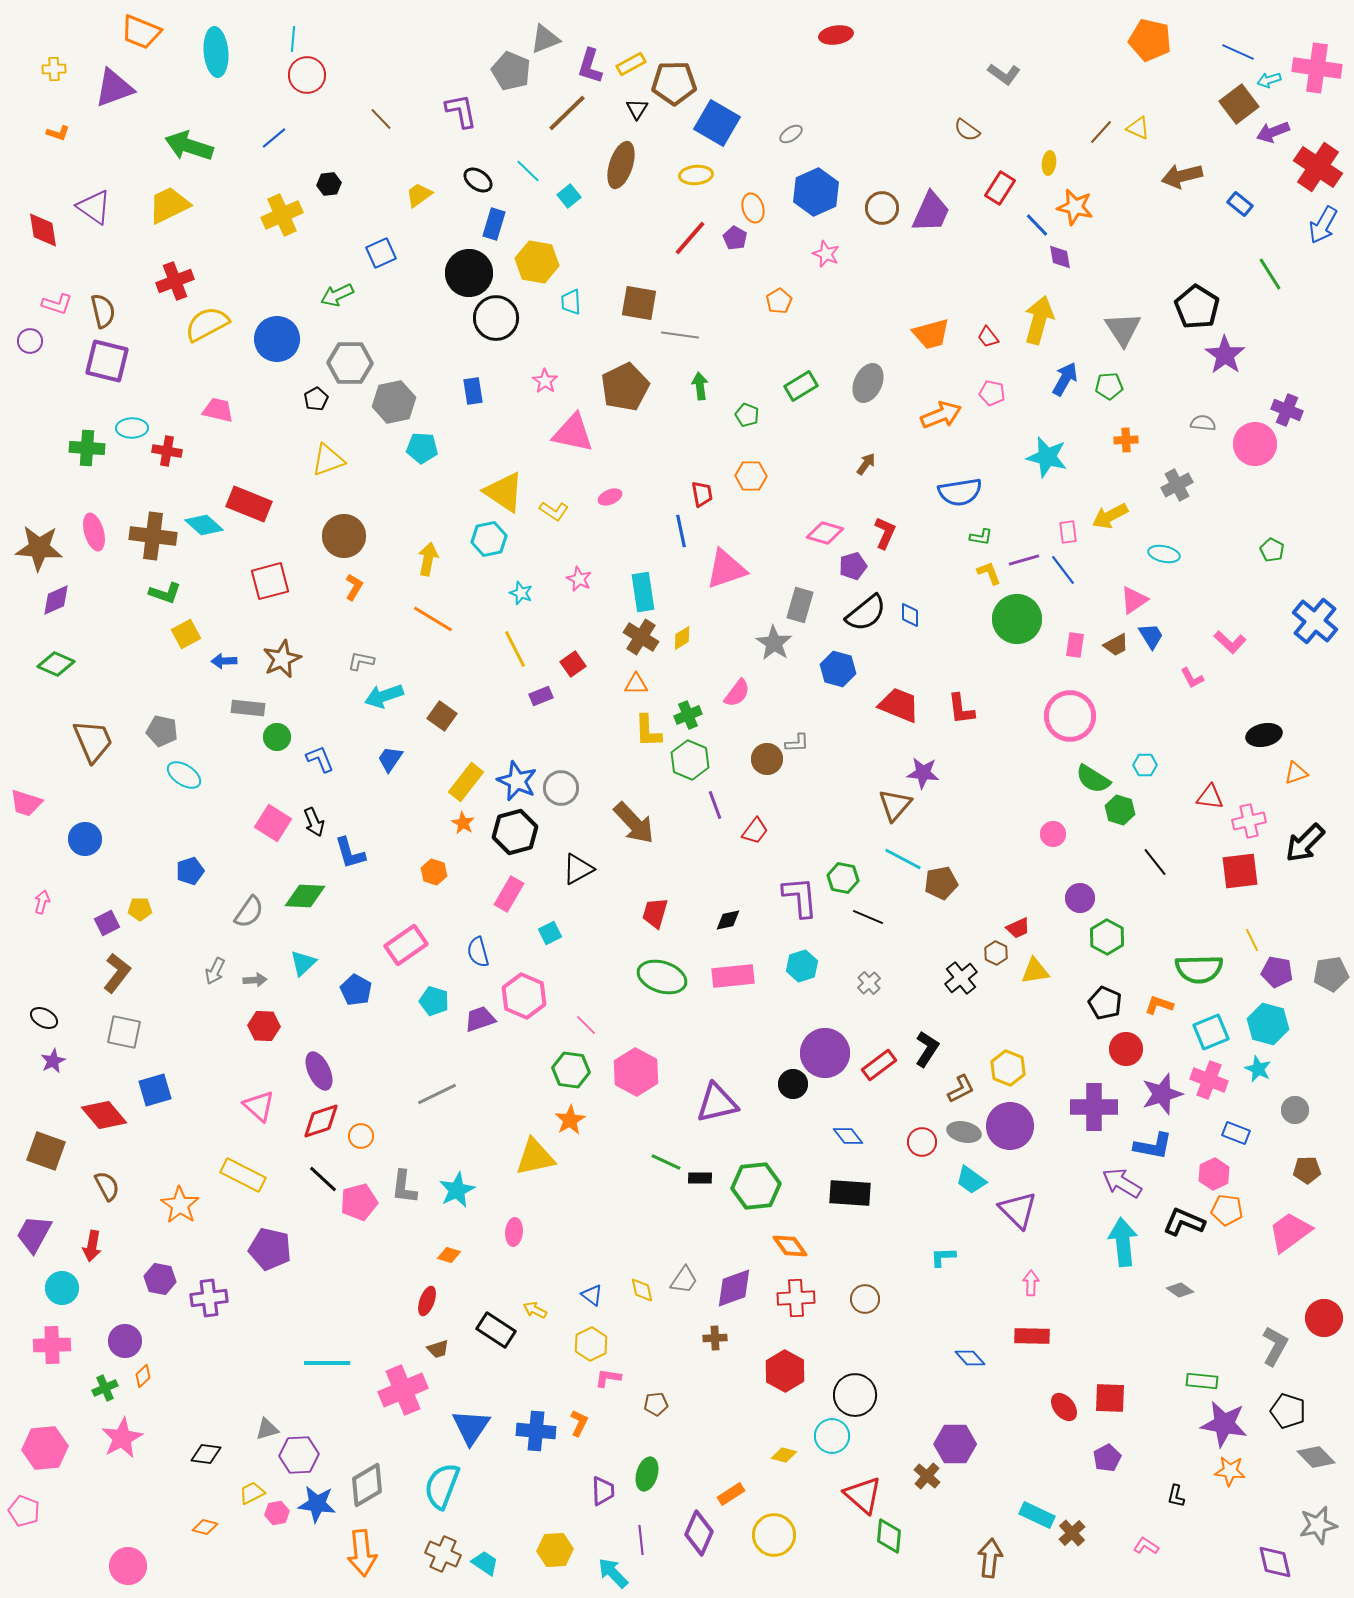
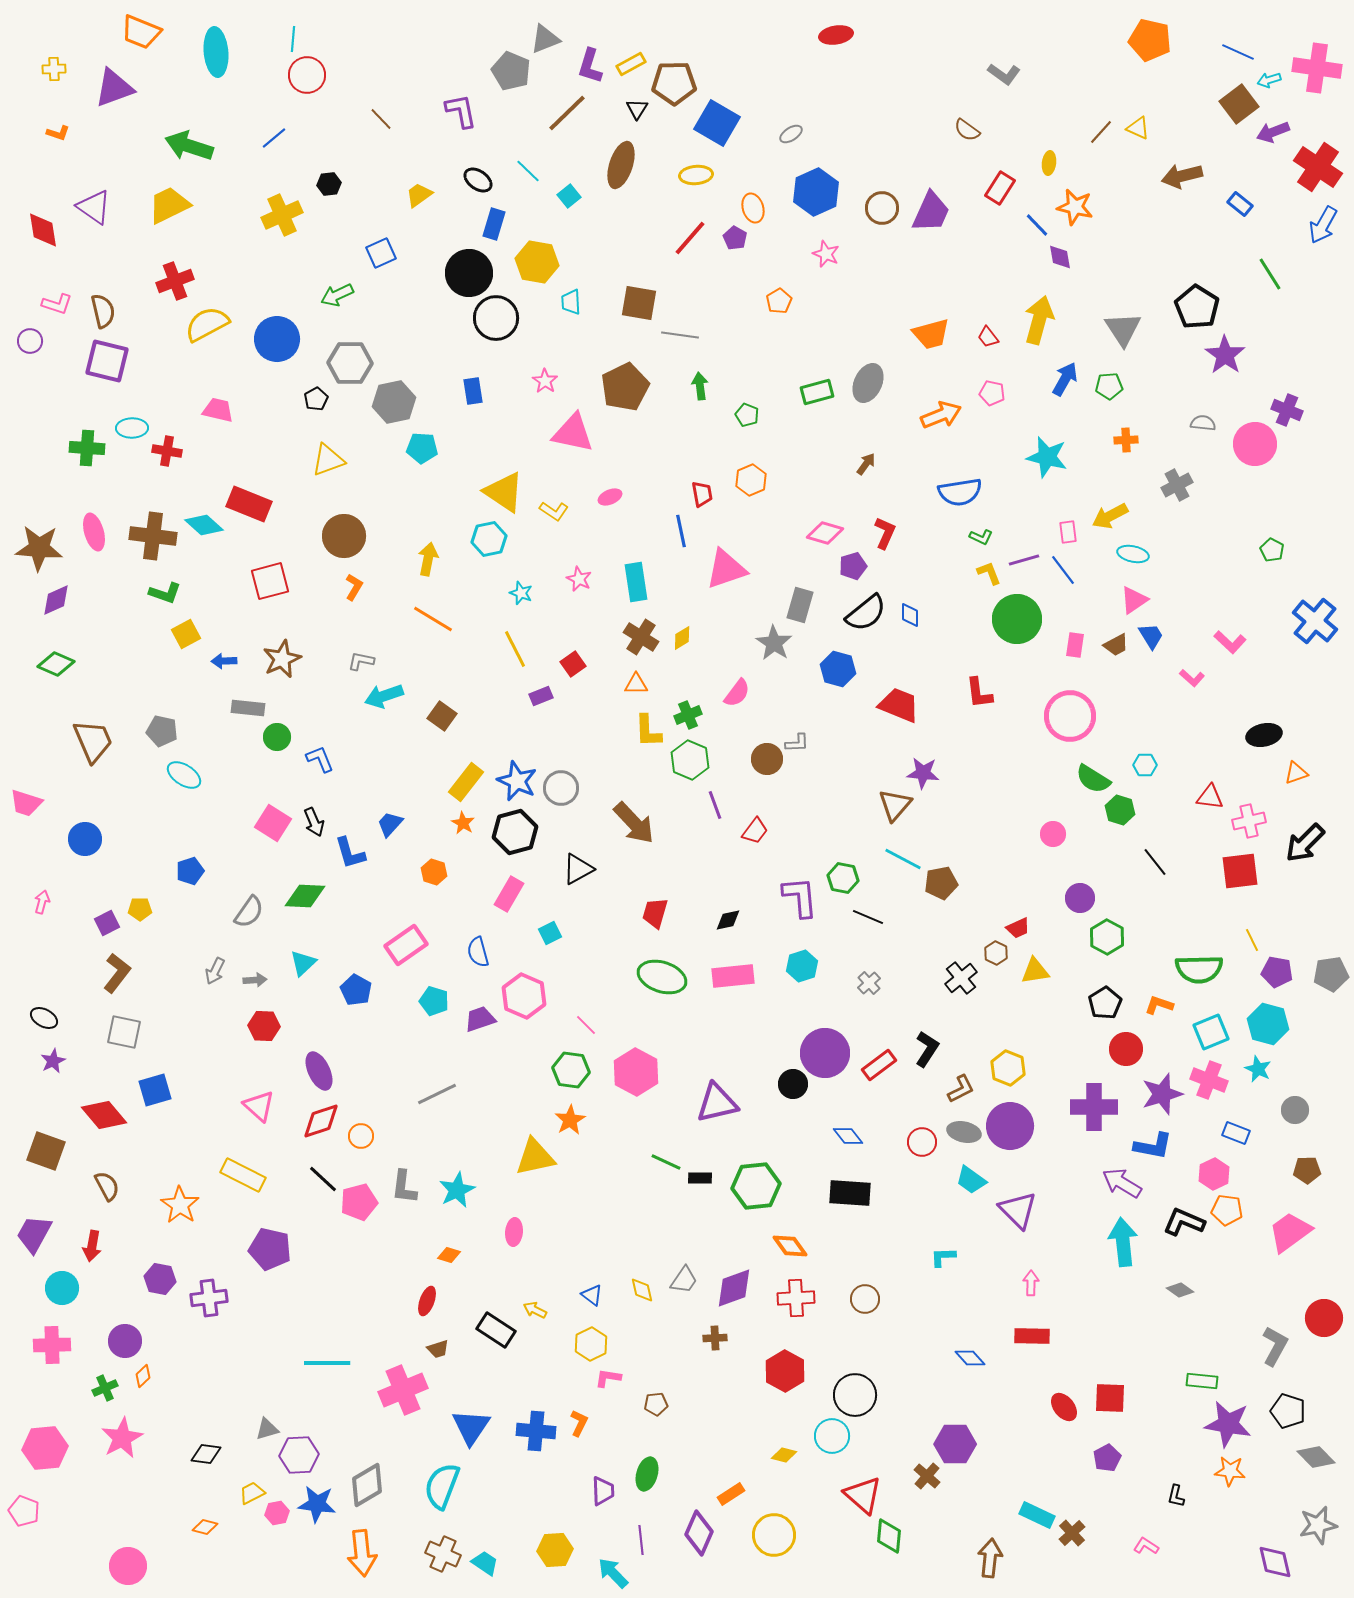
green rectangle at (801, 386): moved 16 px right, 6 px down; rotated 16 degrees clockwise
orange hexagon at (751, 476): moved 4 px down; rotated 24 degrees counterclockwise
green L-shape at (981, 537): rotated 15 degrees clockwise
cyan ellipse at (1164, 554): moved 31 px left
cyan rectangle at (643, 592): moved 7 px left, 10 px up
pink L-shape at (1192, 678): rotated 20 degrees counterclockwise
red L-shape at (961, 709): moved 18 px right, 16 px up
blue trapezoid at (390, 759): moved 65 px down; rotated 8 degrees clockwise
black pentagon at (1105, 1003): rotated 16 degrees clockwise
purple star at (1224, 1424): moved 4 px right
